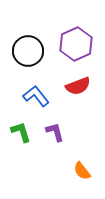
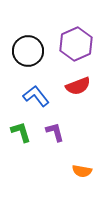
orange semicircle: rotated 42 degrees counterclockwise
